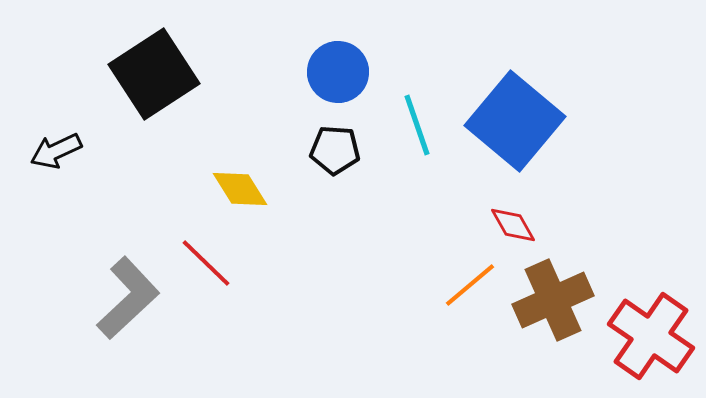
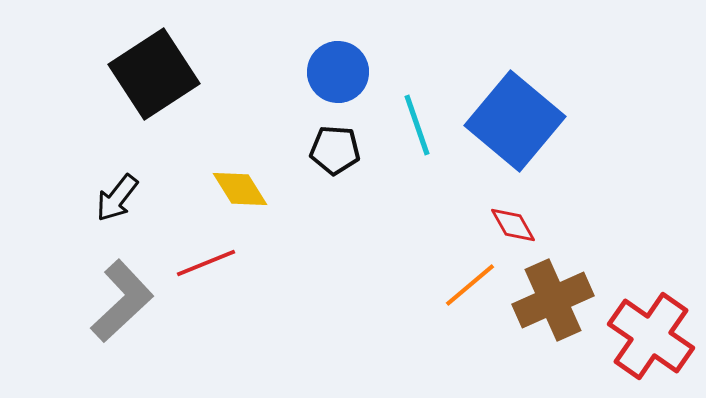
black arrow: moved 61 px right, 47 px down; rotated 27 degrees counterclockwise
red line: rotated 66 degrees counterclockwise
gray L-shape: moved 6 px left, 3 px down
